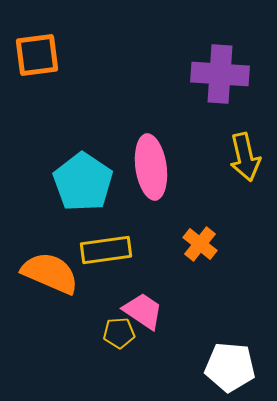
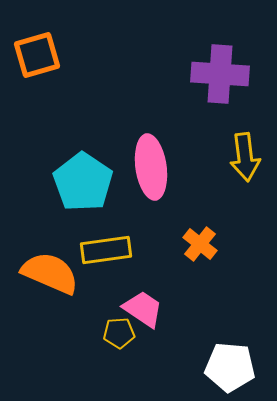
orange square: rotated 9 degrees counterclockwise
yellow arrow: rotated 6 degrees clockwise
pink trapezoid: moved 2 px up
